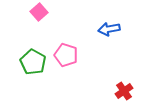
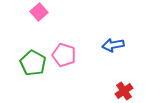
blue arrow: moved 4 px right, 16 px down
pink pentagon: moved 2 px left
green pentagon: moved 1 px down
